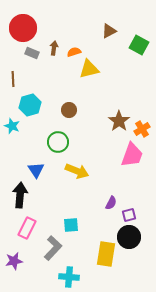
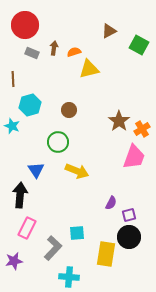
red circle: moved 2 px right, 3 px up
pink trapezoid: moved 2 px right, 2 px down
cyan square: moved 6 px right, 8 px down
